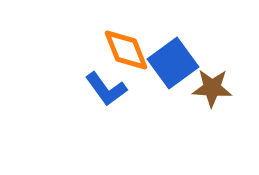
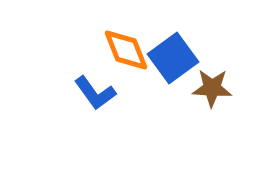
blue square: moved 5 px up
blue L-shape: moved 11 px left, 4 px down
